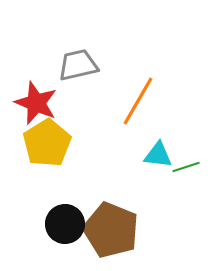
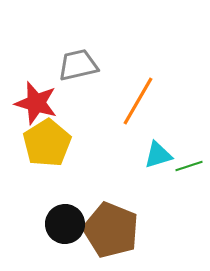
red star: rotated 6 degrees counterclockwise
cyan triangle: rotated 24 degrees counterclockwise
green line: moved 3 px right, 1 px up
